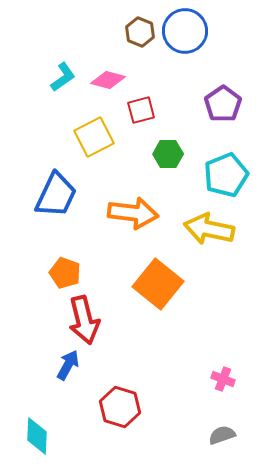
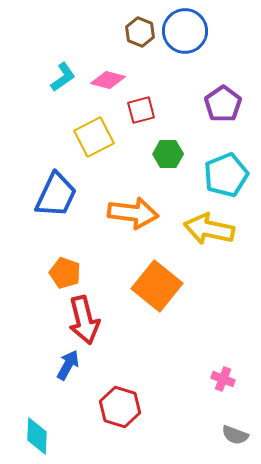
orange square: moved 1 px left, 2 px down
gray semicircle: moved 13 px right; rotated 140 degrees counterclockwise
